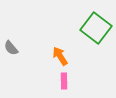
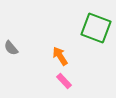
green square: rotated 16 degrees counterclockwise
pink rectangle: rotated 42 degrees counterclockwise
